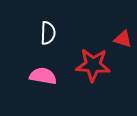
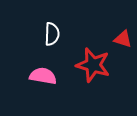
white semicircle: moved 4 px right, 1 px down
red star: rotated 12 degrees clockwise
